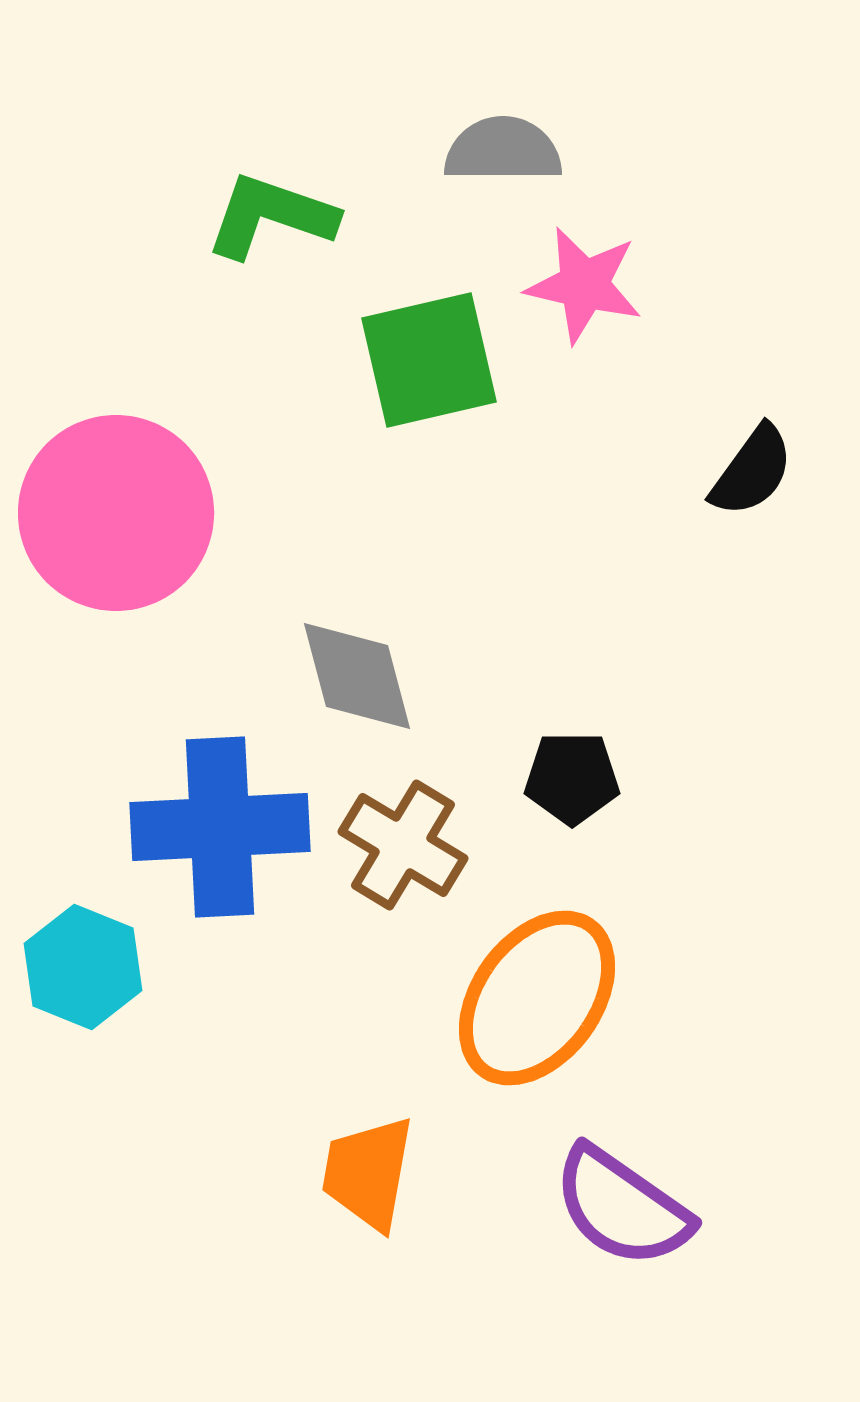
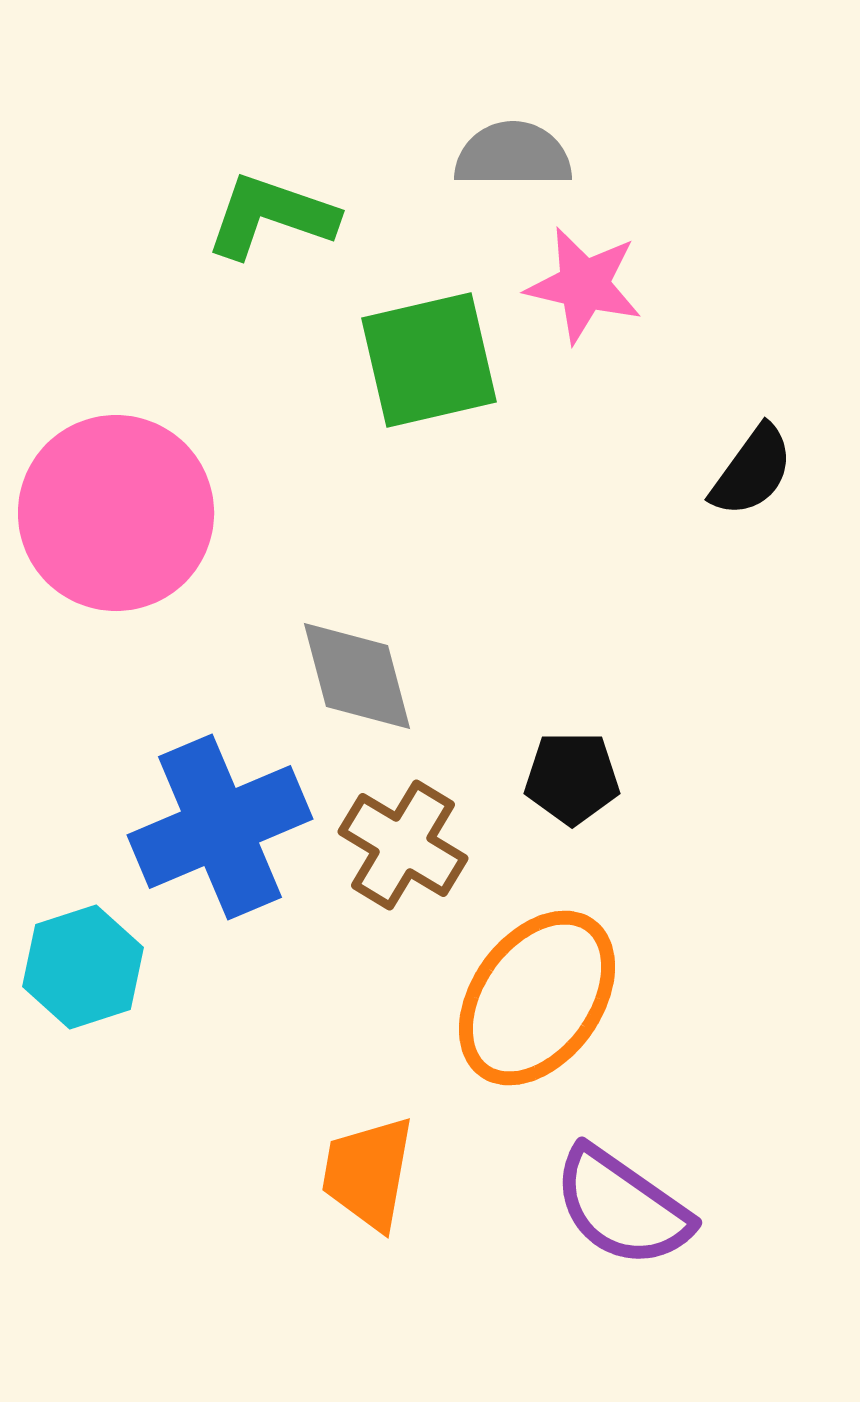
gray semicircle: moved 10 px right, 5 px down
blue cross: rotated 20 degrees counterclockwise
cyan hexagon: rotated 20 degrees clockwise
